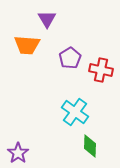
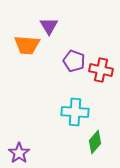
purple triangle: moved 2 px right, 7 px down
purple pentagon: moved 4 px right, 3 px down; rotated 20 degrees counterclockwise
cyan cross: rotated 32 degrees counterclockwise
green diamond: moved 5 px right, 4 px up; rotated 40 degrees clockwise
purple star: moved 1 px right
